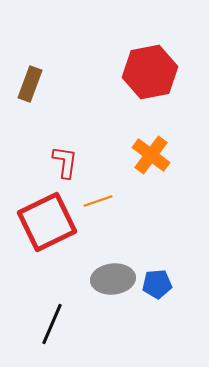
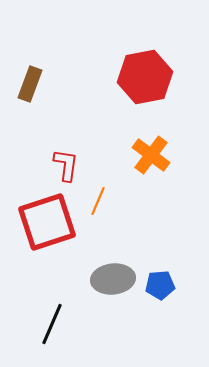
red hexagon: moved 5 px left, 5 px down
red L-shape: moved 1 px right, 3 px down
orange line: rotated 48 degrees counterclockwise
red square: rotated 8 degrees clockwise
blue pentagon: moved 3 px right, 1 px down
